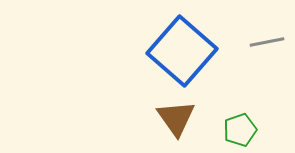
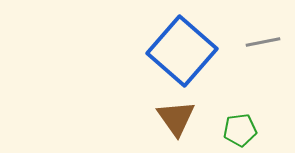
gray line: moved 4 px left
green pentagon: rotated 12 degrees clockwise
